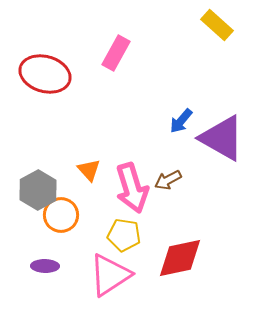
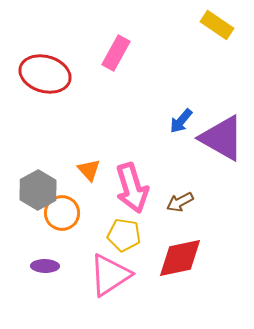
yellow rectangle: rotated 8 degrees counterclockwise
brown arrow: moved 12 px right, 22 px down
orange circle: moved 1 px right, 2 px up
